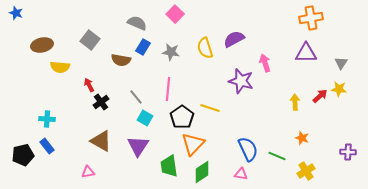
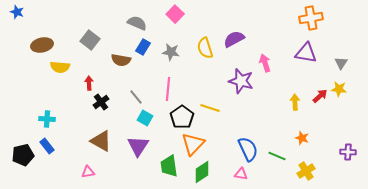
blue star at (16, 13): moved 1 px right, 1 px up
purple triangle at (306, 53): rotated 10 degrees clockwise
red arrow at (89, 85): moved 2 px up; rotated 24 degrees clockwise
